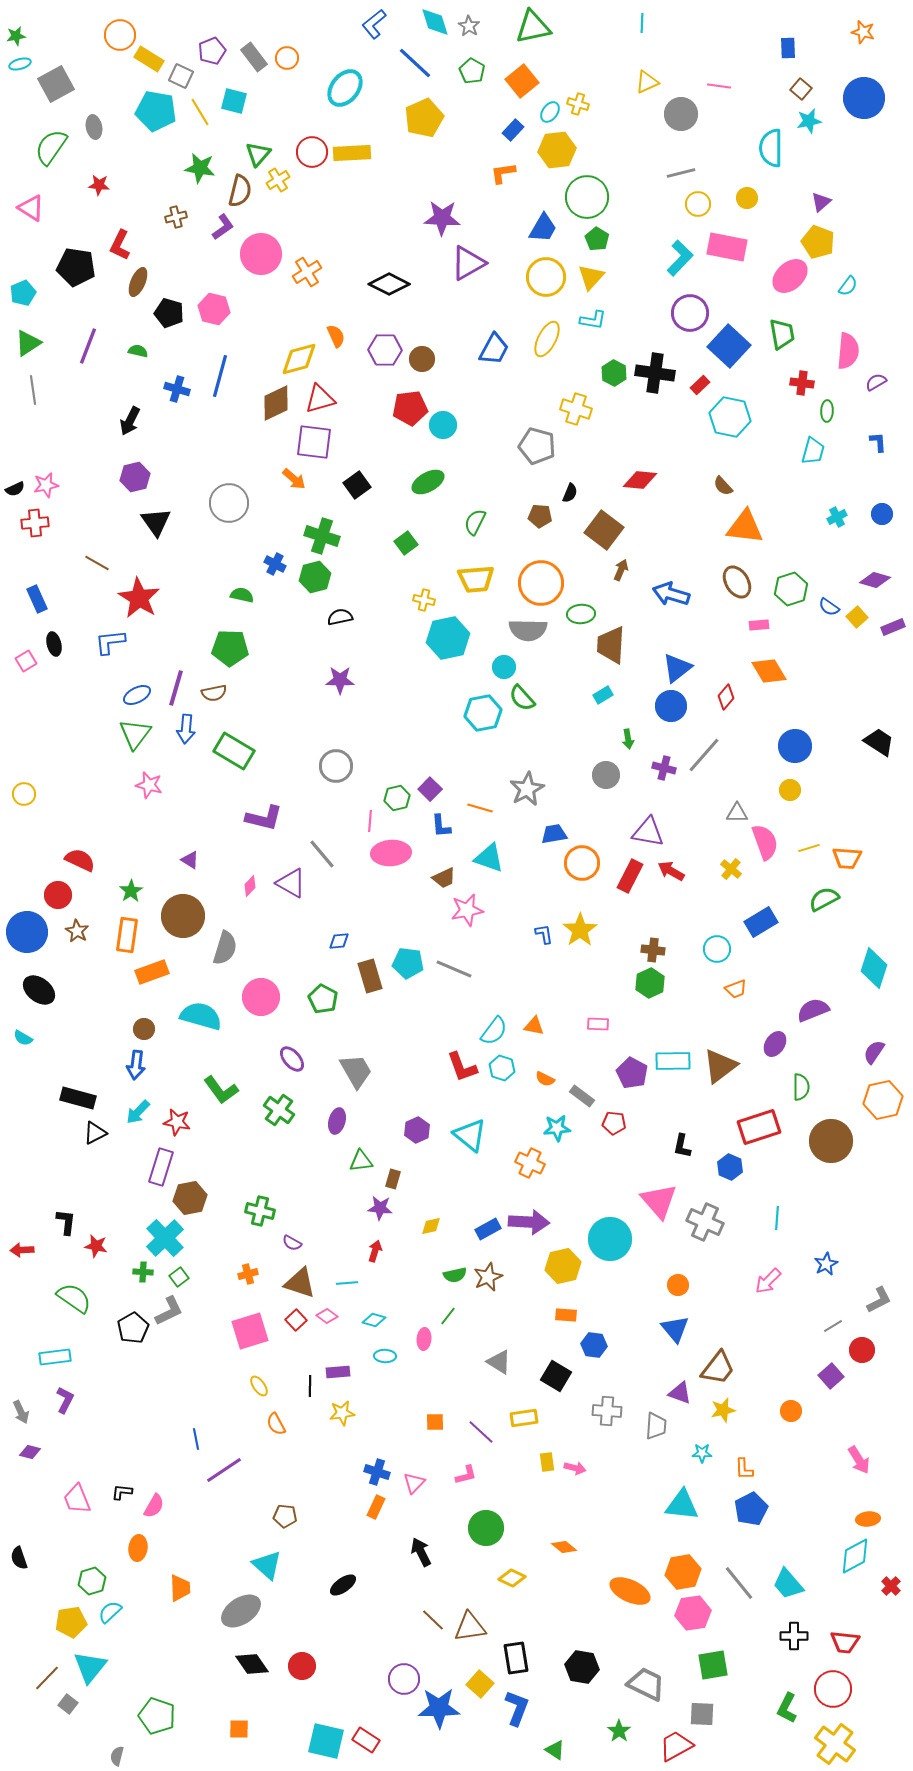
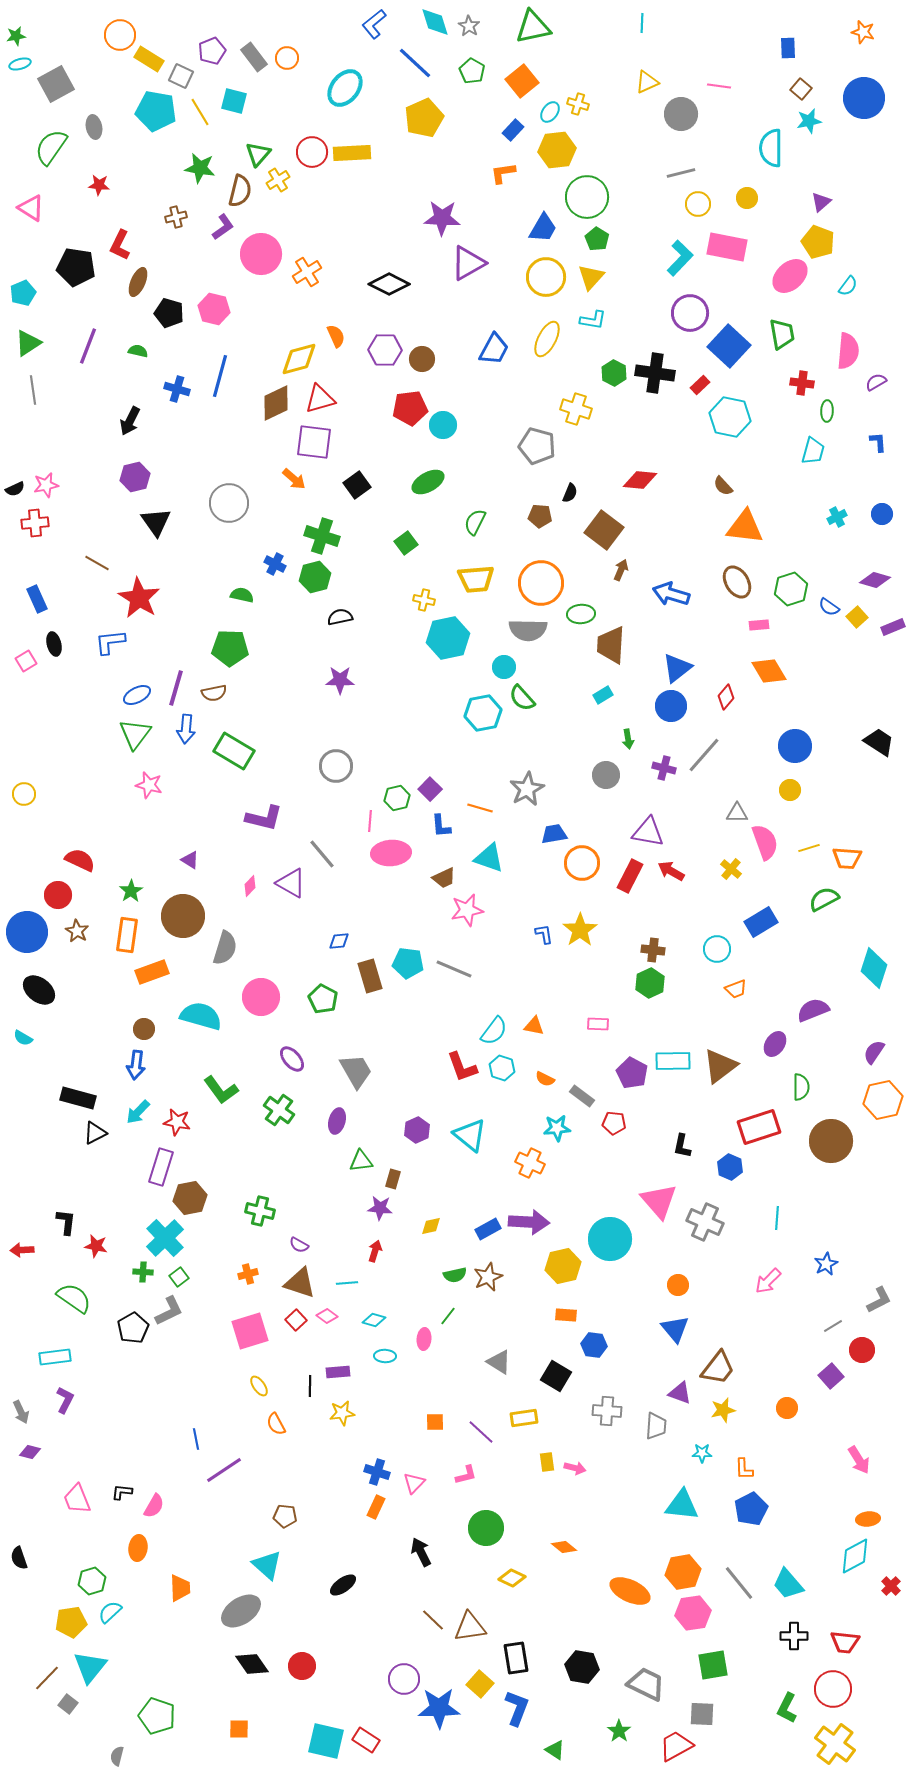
purple semicircle at (292, 1243): moved 7 px right, 2 px down
orange circle at (791, 1411): moved 4 px left, 3 px up
